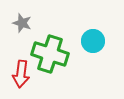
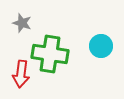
cyan circle: moved 8 px right, 5 px down
green cross: rotated 9 degrees counterclockwise
